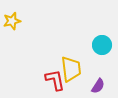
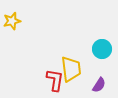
cyan circle: moved 4 px down
red L-shape: rotated 20 degrees clockwise
purple semicircle: moved 1 px right, 1 px up
